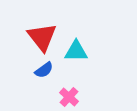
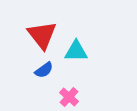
red triangle: moved 2 px up
